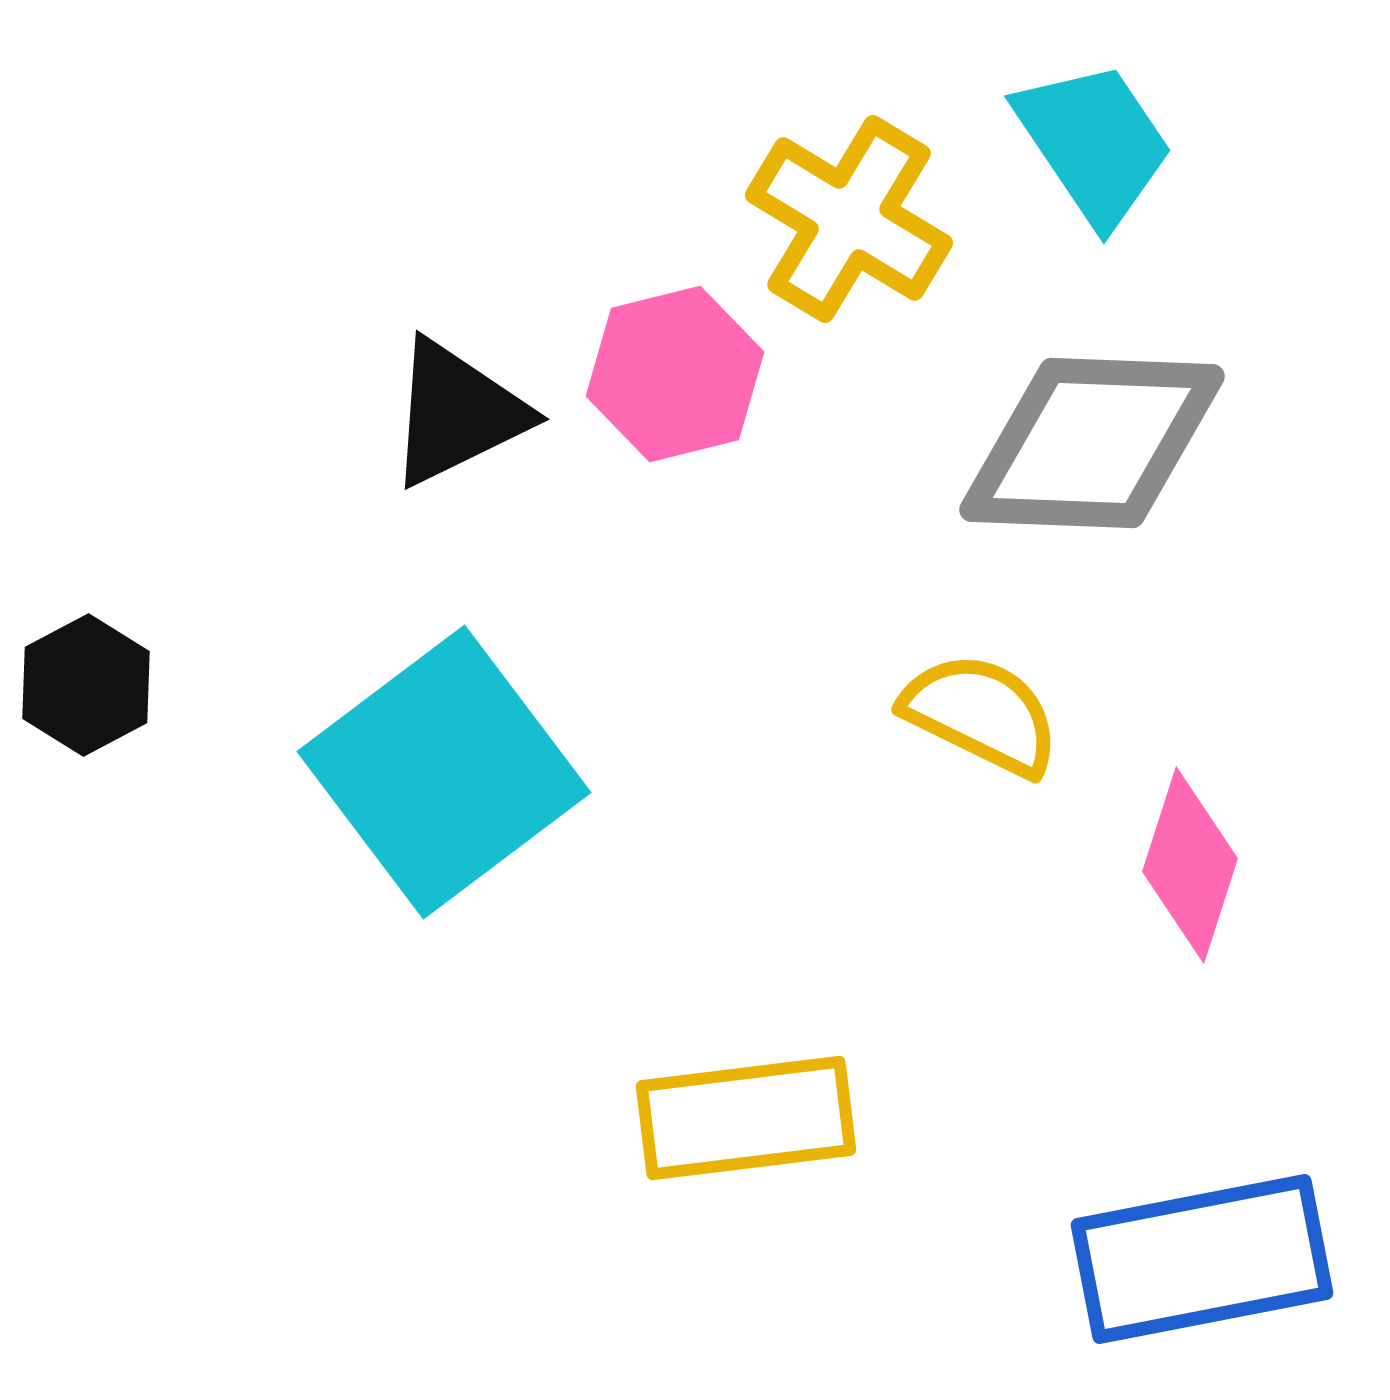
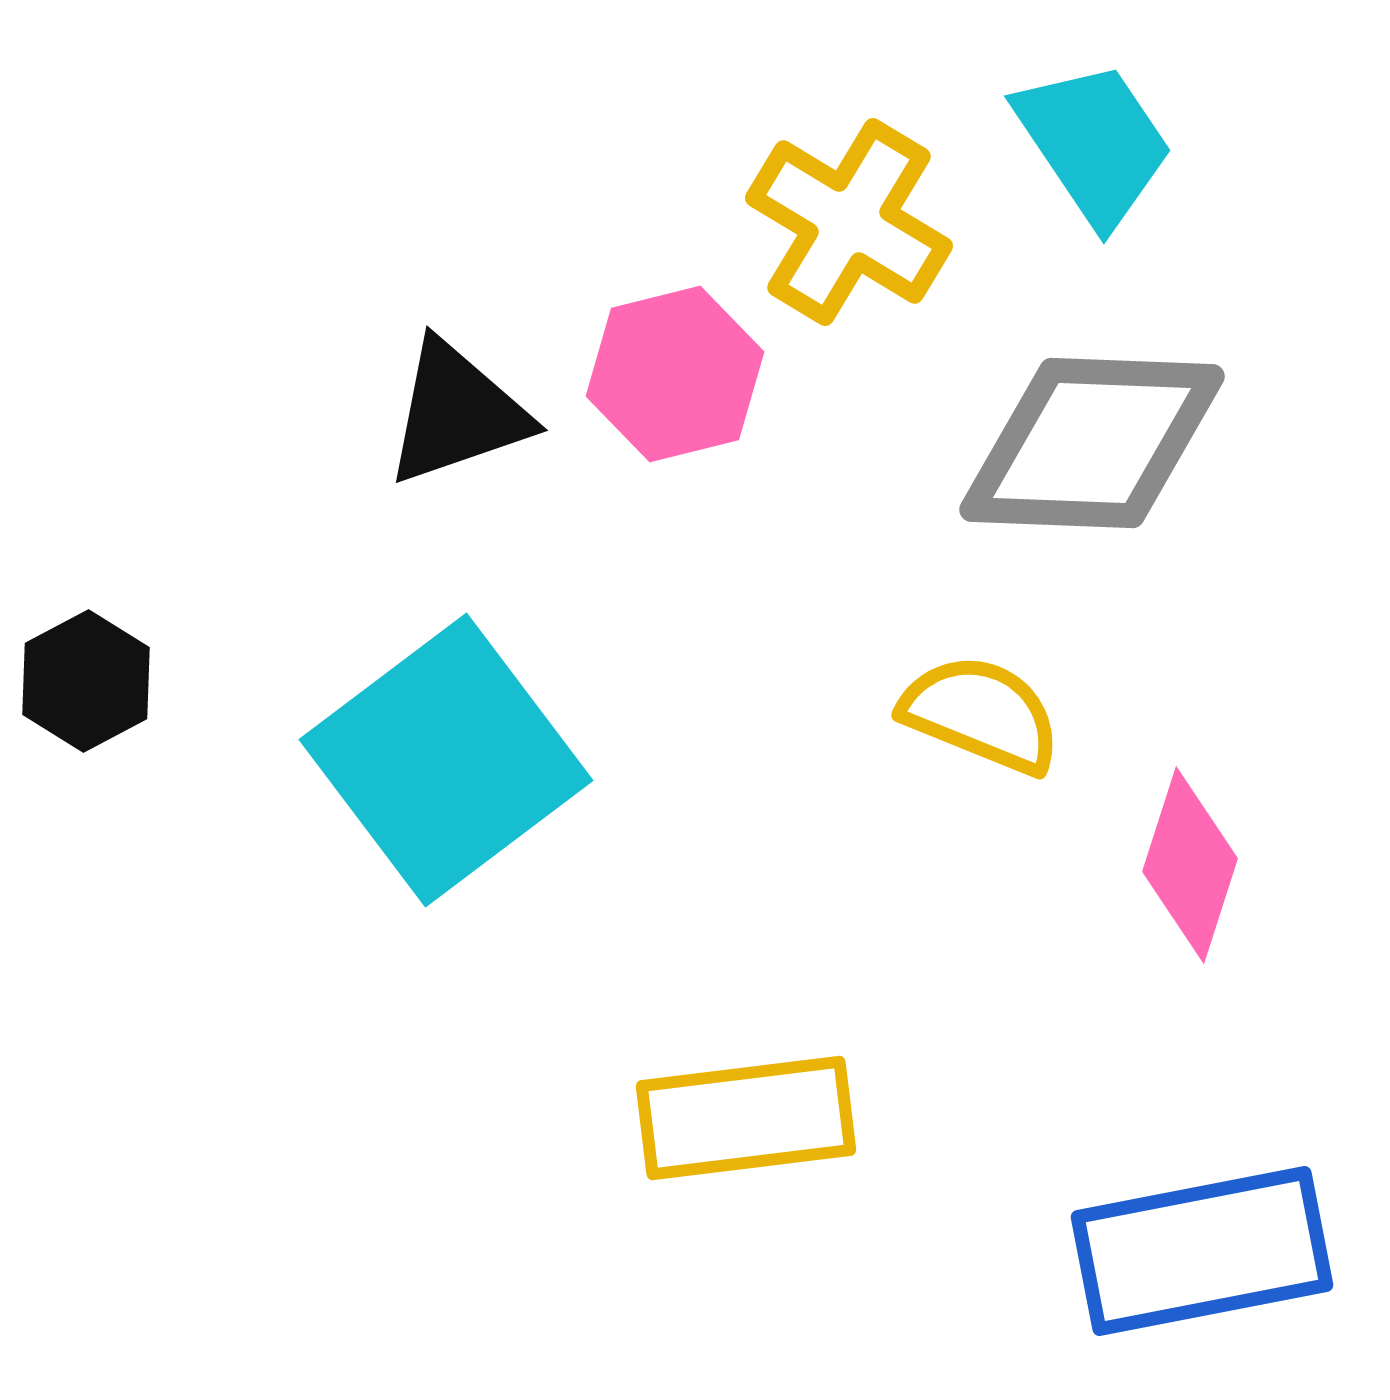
yellow cross: moved 3 px down
black triangle: rotated 7 degrees clockwise
black hexagon: moved 4 px up
yellow semicircle: rotated 4 degrees counterclockwise
cyan square: moved 2 px right, 12 px up
blue rectangle: moved 8 px up
